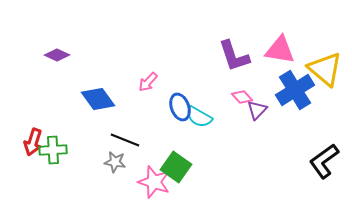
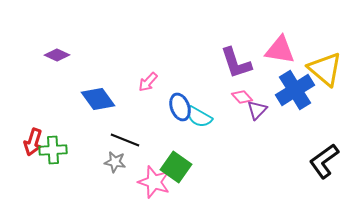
purple L-shape: moved 2 px right, 7 px down
